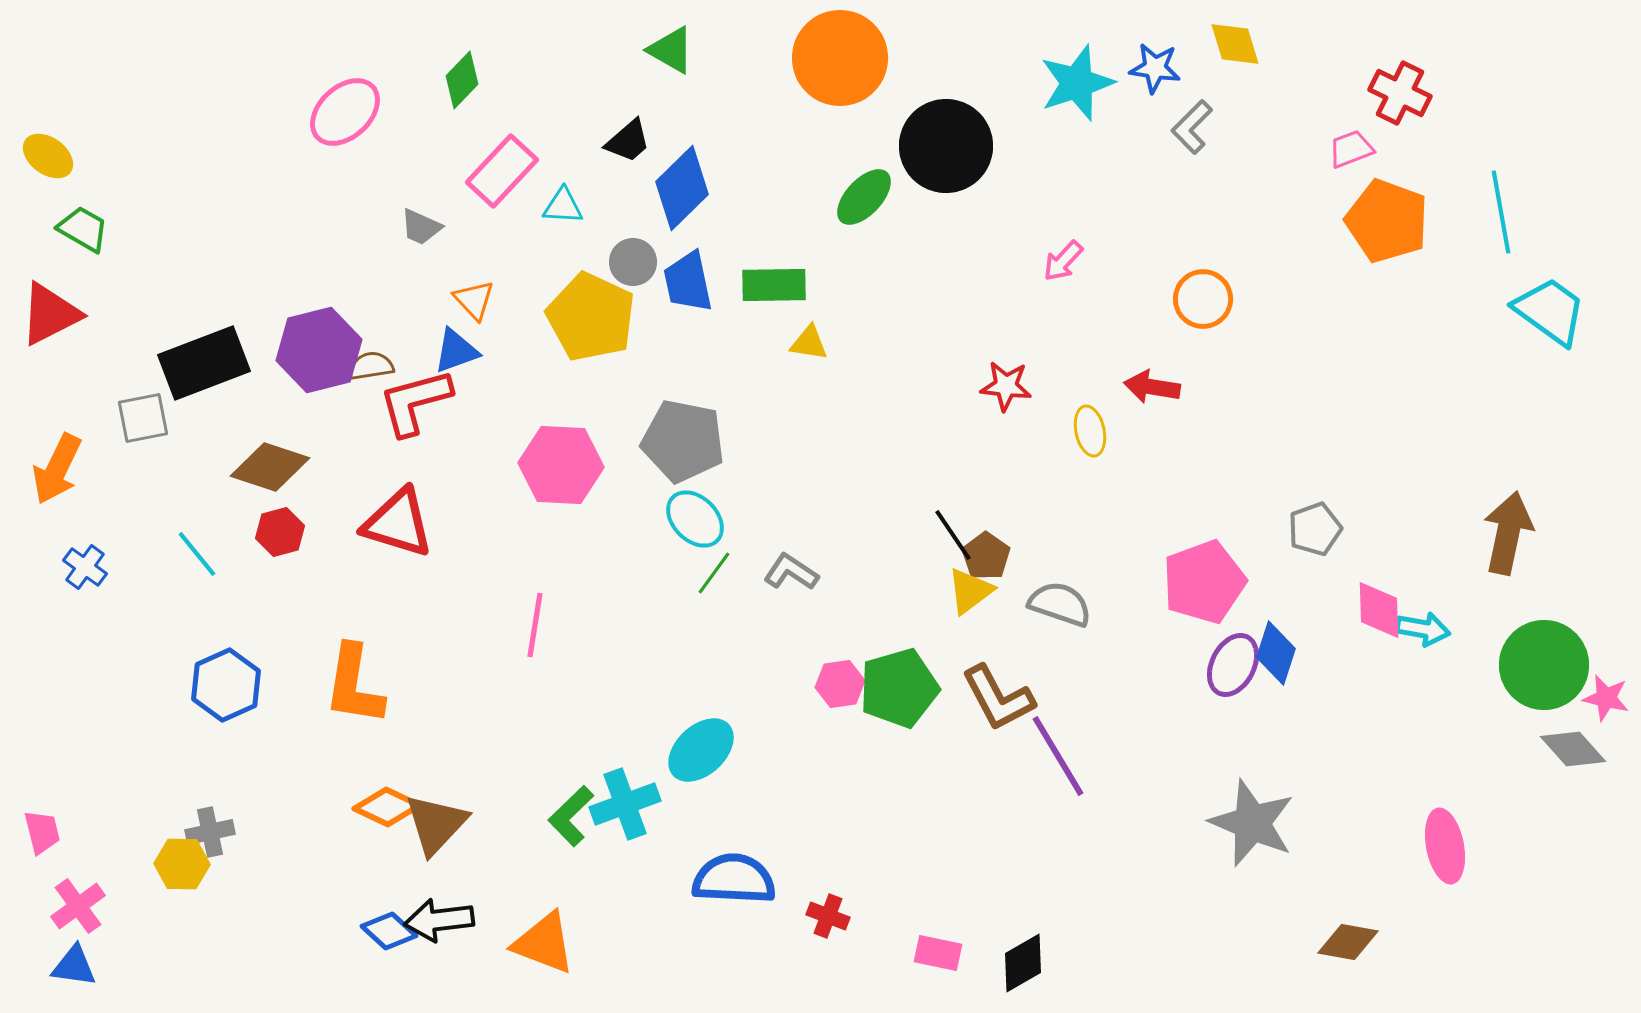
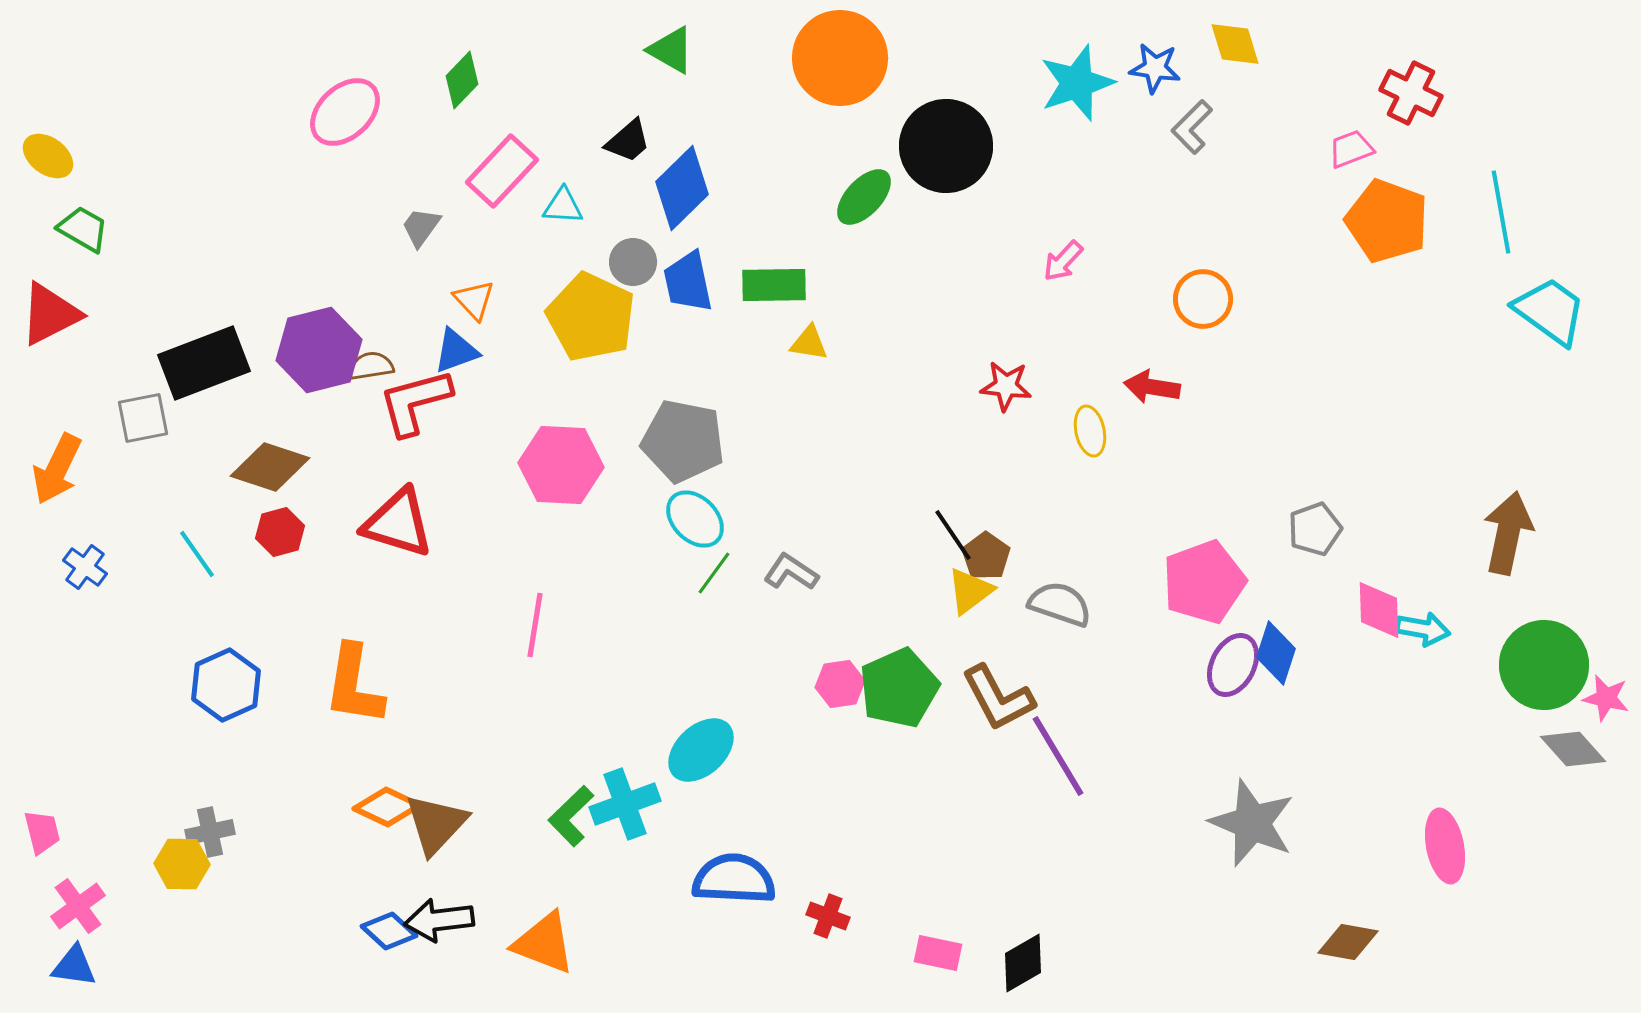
red cross at (1400, 93): moved 11 px right
gray trapezoid at (421, 227): rotated 102 degrees clockwise
cyan line at (197, 554): rotated 4 degrees clockwise
green pentagon at (899, 688): rotated 8 degrees counterclockwise
